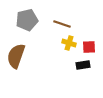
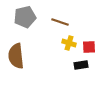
gray pentagon: moved 2 px left, 3 px up
brown line: moved 2 px left, 2 px up
brown semicircle: rotated 25 degrees counterclockwise
black rectangle: moved 2 px left
